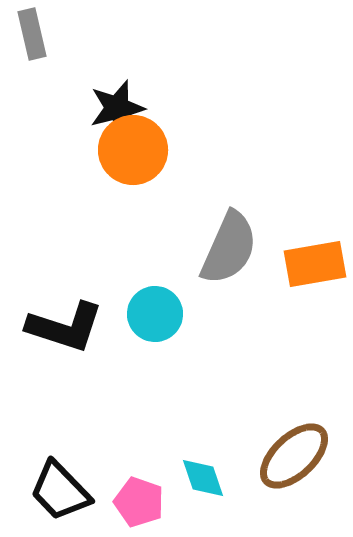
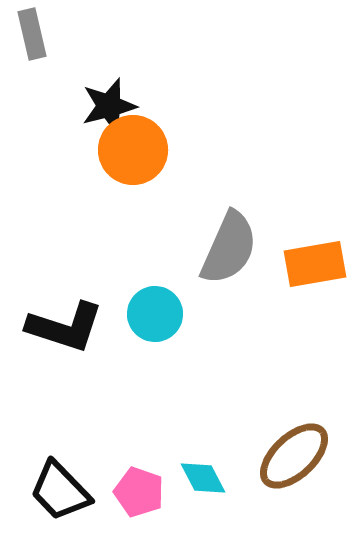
black star: moved 8 px left, 2 px up
cyan diamond: rotated 9 degrees counterclockwise
pink pentagon: moved 10 px up
